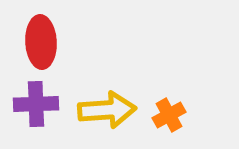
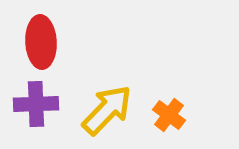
yellow arrow: rotated 42 degrees counterclockwise
orange cross: rotated 24 degrees counterclockwise
